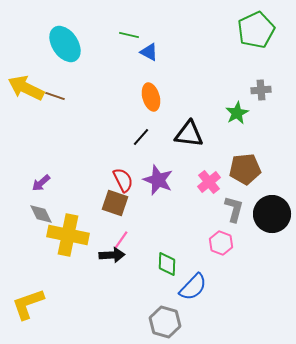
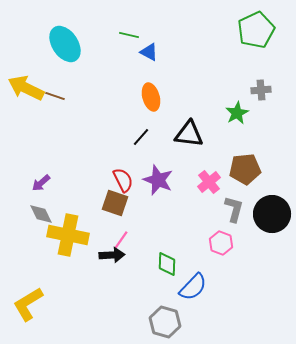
yellow L-shape: rotated 12 degrees counterclockwise
